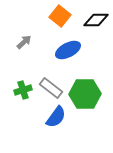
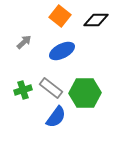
blue ellipse: moved 6 px left, 1 px down
green hexagon: moved 1 px up
